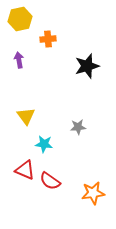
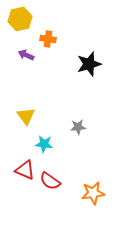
orange cross: rotated 14 degrees clockwise
purple arrow: moved 7 px right, 5 px up; rotated 56 degrees counterclockwise
black star: moved 2 px right, 2 px up
